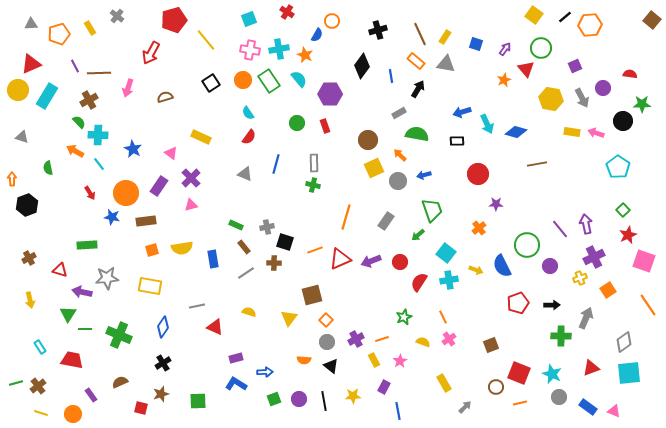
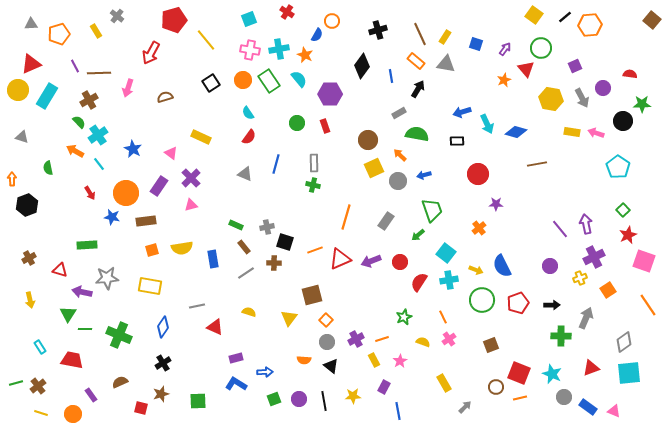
yellow rectangle at (90, 28): moved 6 px right, 3 px down
cyan cross at (98, 135): rotated 36 degrees counterclockwise
green circle at (527, 245): moved 45 px left, 55 px down
gray circle at (559, 397): moved 5 px right
orange line at (520, 403): moved 5 px up
